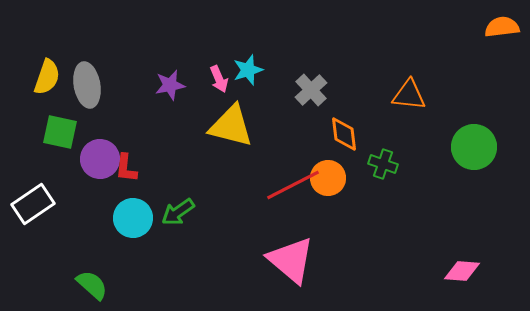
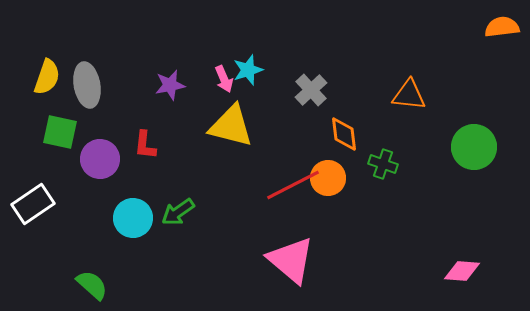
pink arrow: moved 5 px right
red L-shape: moved 19 px right, 23 px up
